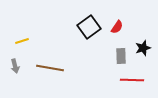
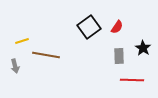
black star: rotated 21 degrees counterclockwise
gray rectangle: moved 2 px left
brown line: moved 4 px left, 13 px up
